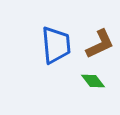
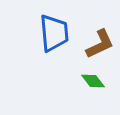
blue trapezoid: moved 2 px left, 12 px up
